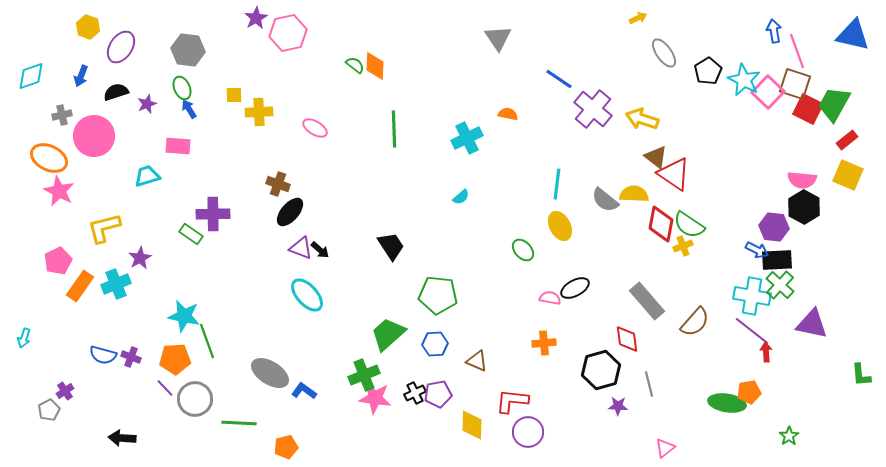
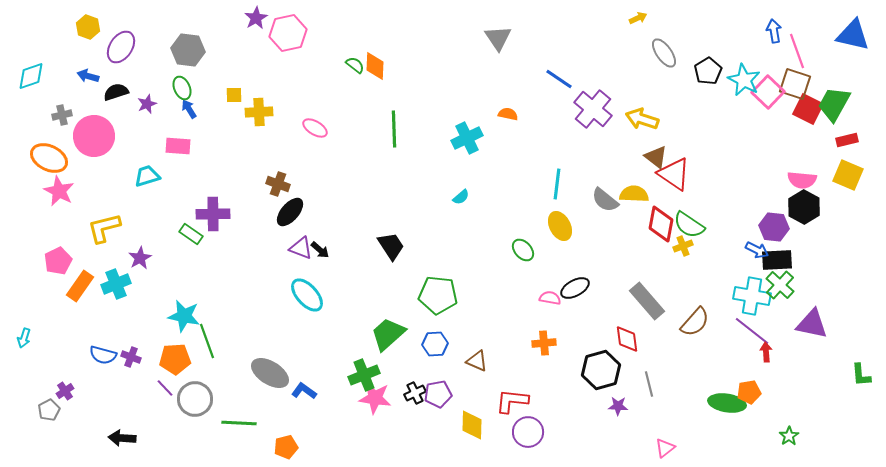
blue arrow at (81, 76): moved 7 px right; rotated 85 degrees clockwise
red rectangle at (847, 140): rotated 25 degrees clockwise
